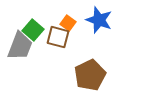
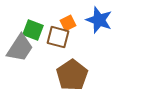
orange square: rotated 28 degrees clockwise
green square: rotated 20 degrees counterclockwise
gray trapezoid: moved 2 px down; rotated 12 degrees clockwise
brown pentagon: moved 18 px left; rotated 8 degrees counterclockwise
